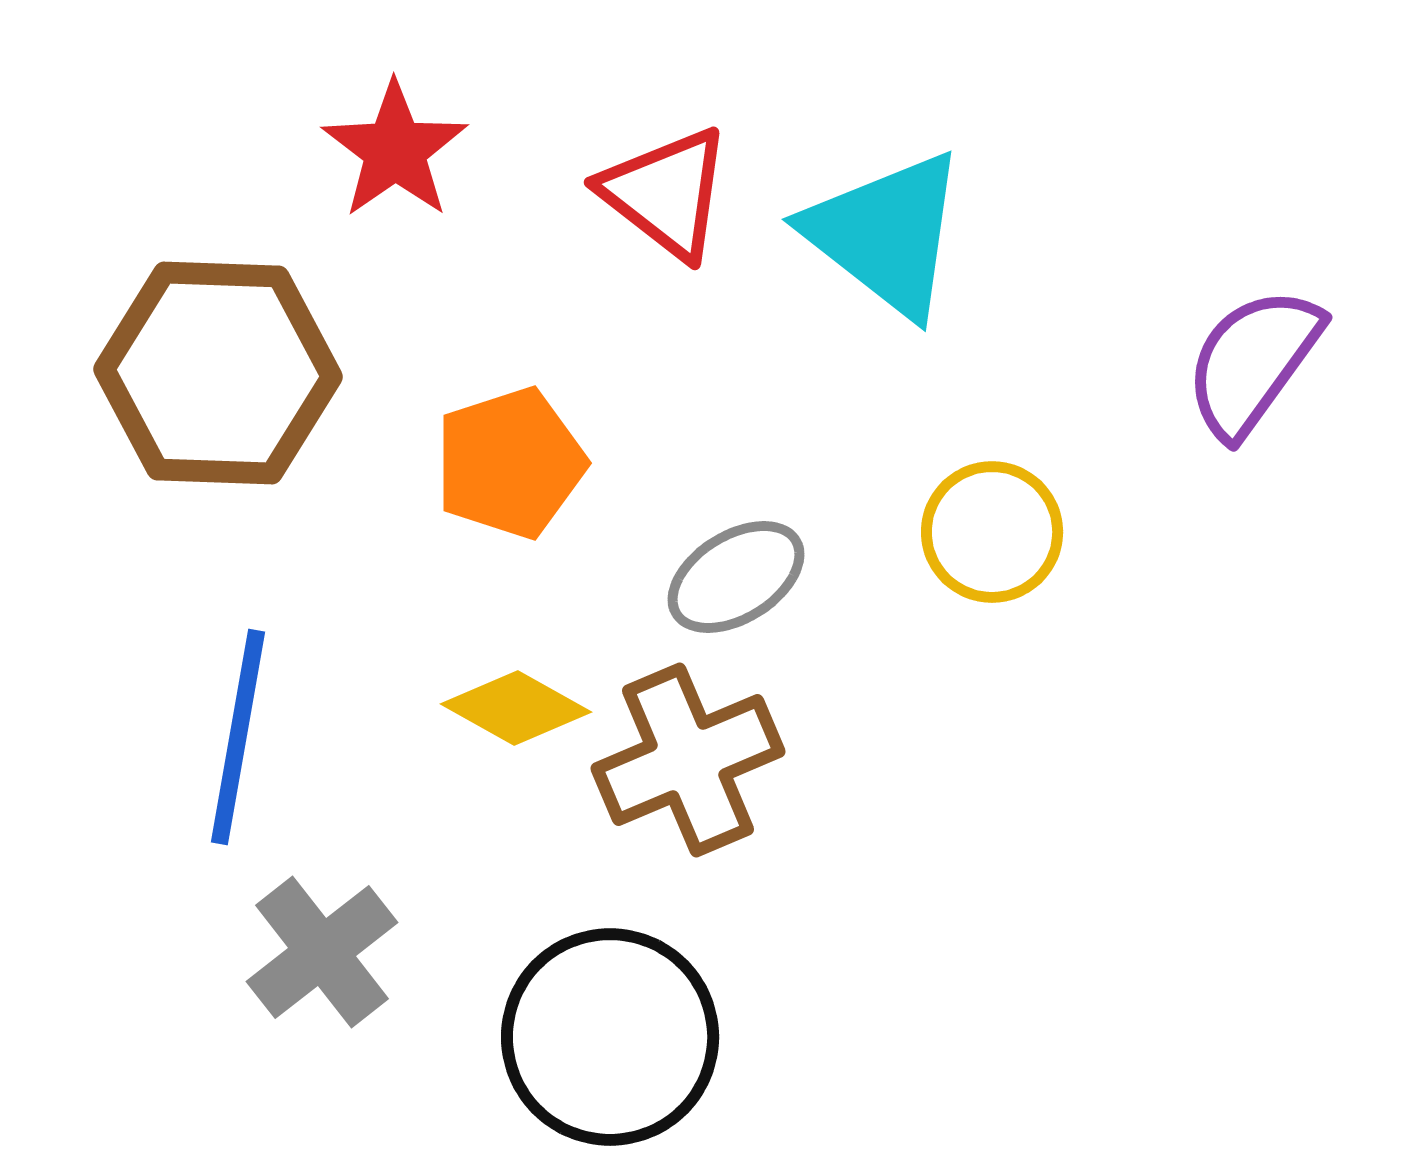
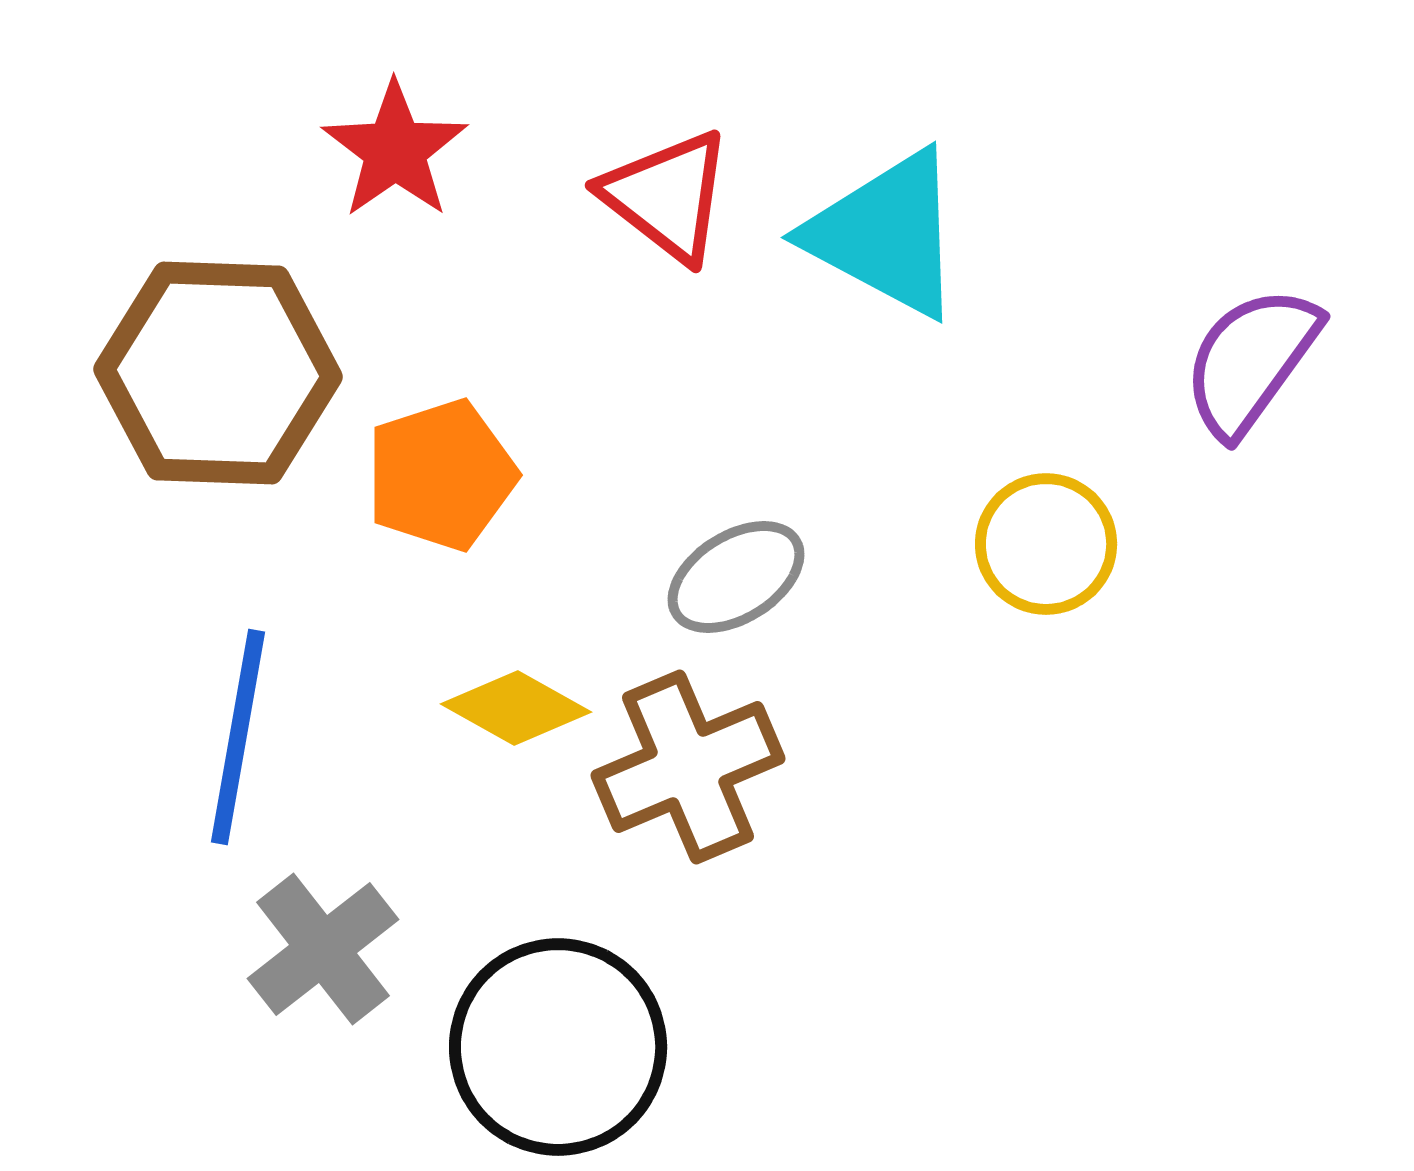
red triangle: moved 1 px right, 3 px down
cyan triangle: rotated 10 degrees counterclockwise
purple semicircle: moved 2 px left, 1 px up
orange pentagon: moved 69 px left, 12 px down
yellow circle: moved 54 px right, 12 px down
brown cross: moved 7 px down
gray cross: moved 1 px right, 3 px up
black circle: moved 52 px left, 10 px down
